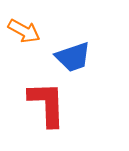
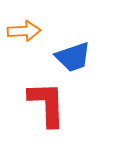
orange arrow: rotated 32 degrees counterclockwise
